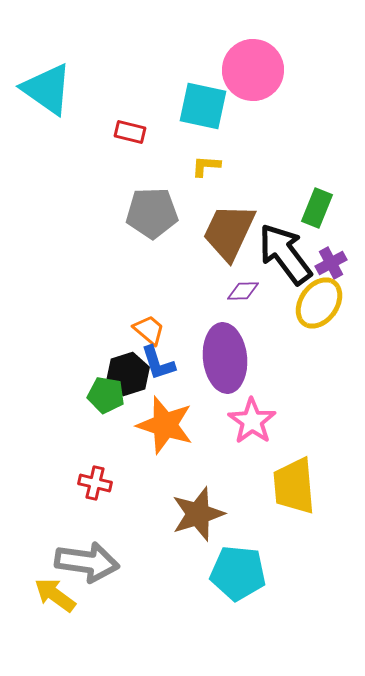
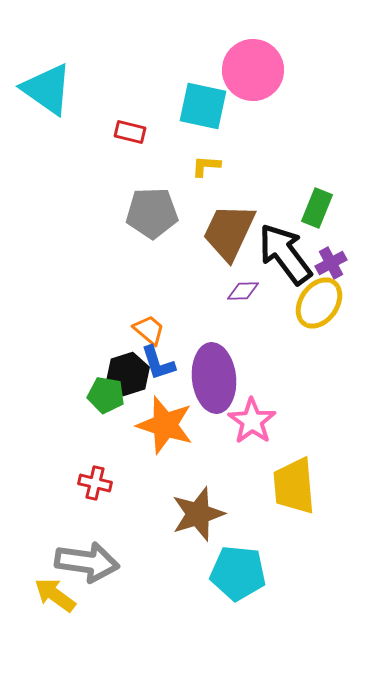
purple ellipse: moved 11 px left, 20 px down
